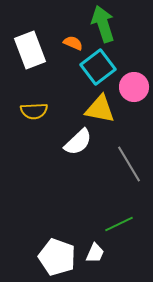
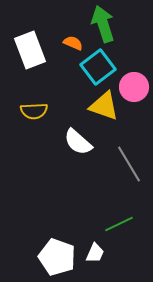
yellow triangle: moved 4 px right, 3 px up; rotated 8 degrees clockwise
white semicircle: rotated 84 degrees clockwise
